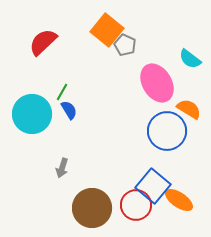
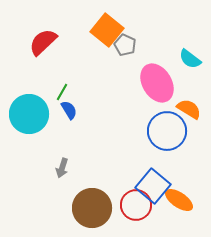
cyan circle: moved 3 px left
